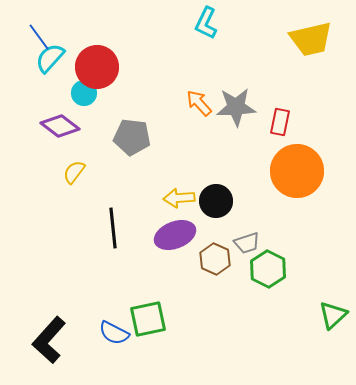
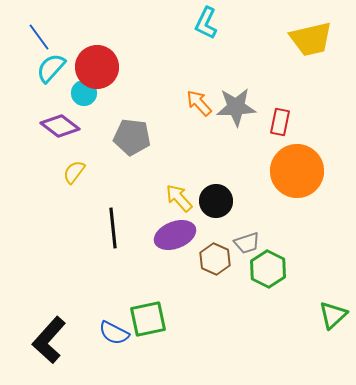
cyan semicircle: moved 1 px right, 10 px down
yellow arrow: rotated 52 degrees clockwise
